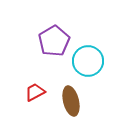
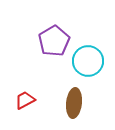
red trapezoid: moved 10 px left, 8 px down
brown ellipse: moved 3 px right, 2 px down; rotated 20 degrees clockwise
